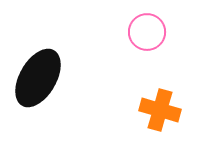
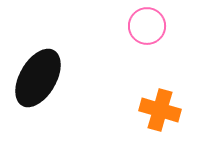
pink circle: moved 6 px up
